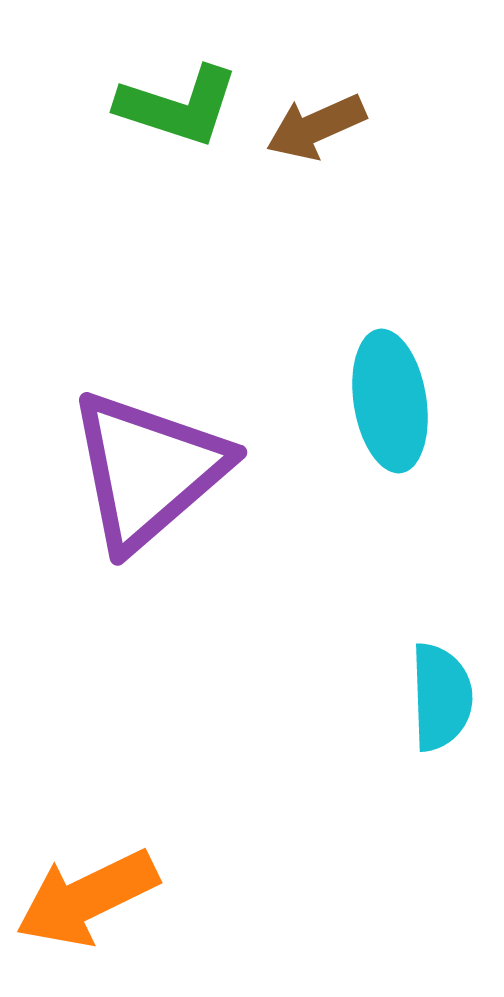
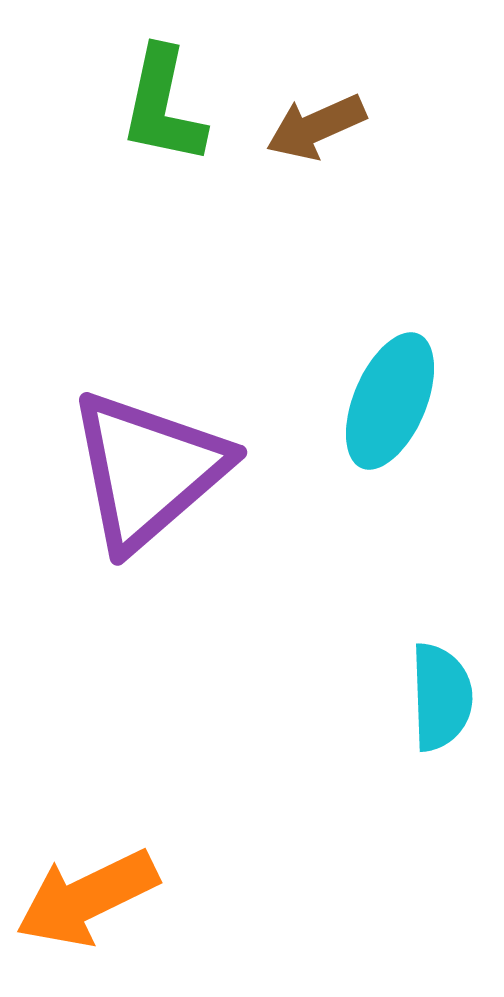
green L-shape: moved 15 px left; rotated 84 degrees clockwise
cyan ellipse: rotated 32 degrees clockwise
